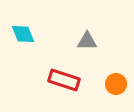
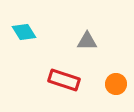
cyan diamond: moved 1 px right, 2 px up; rotated 10 degrees counterclockwise
